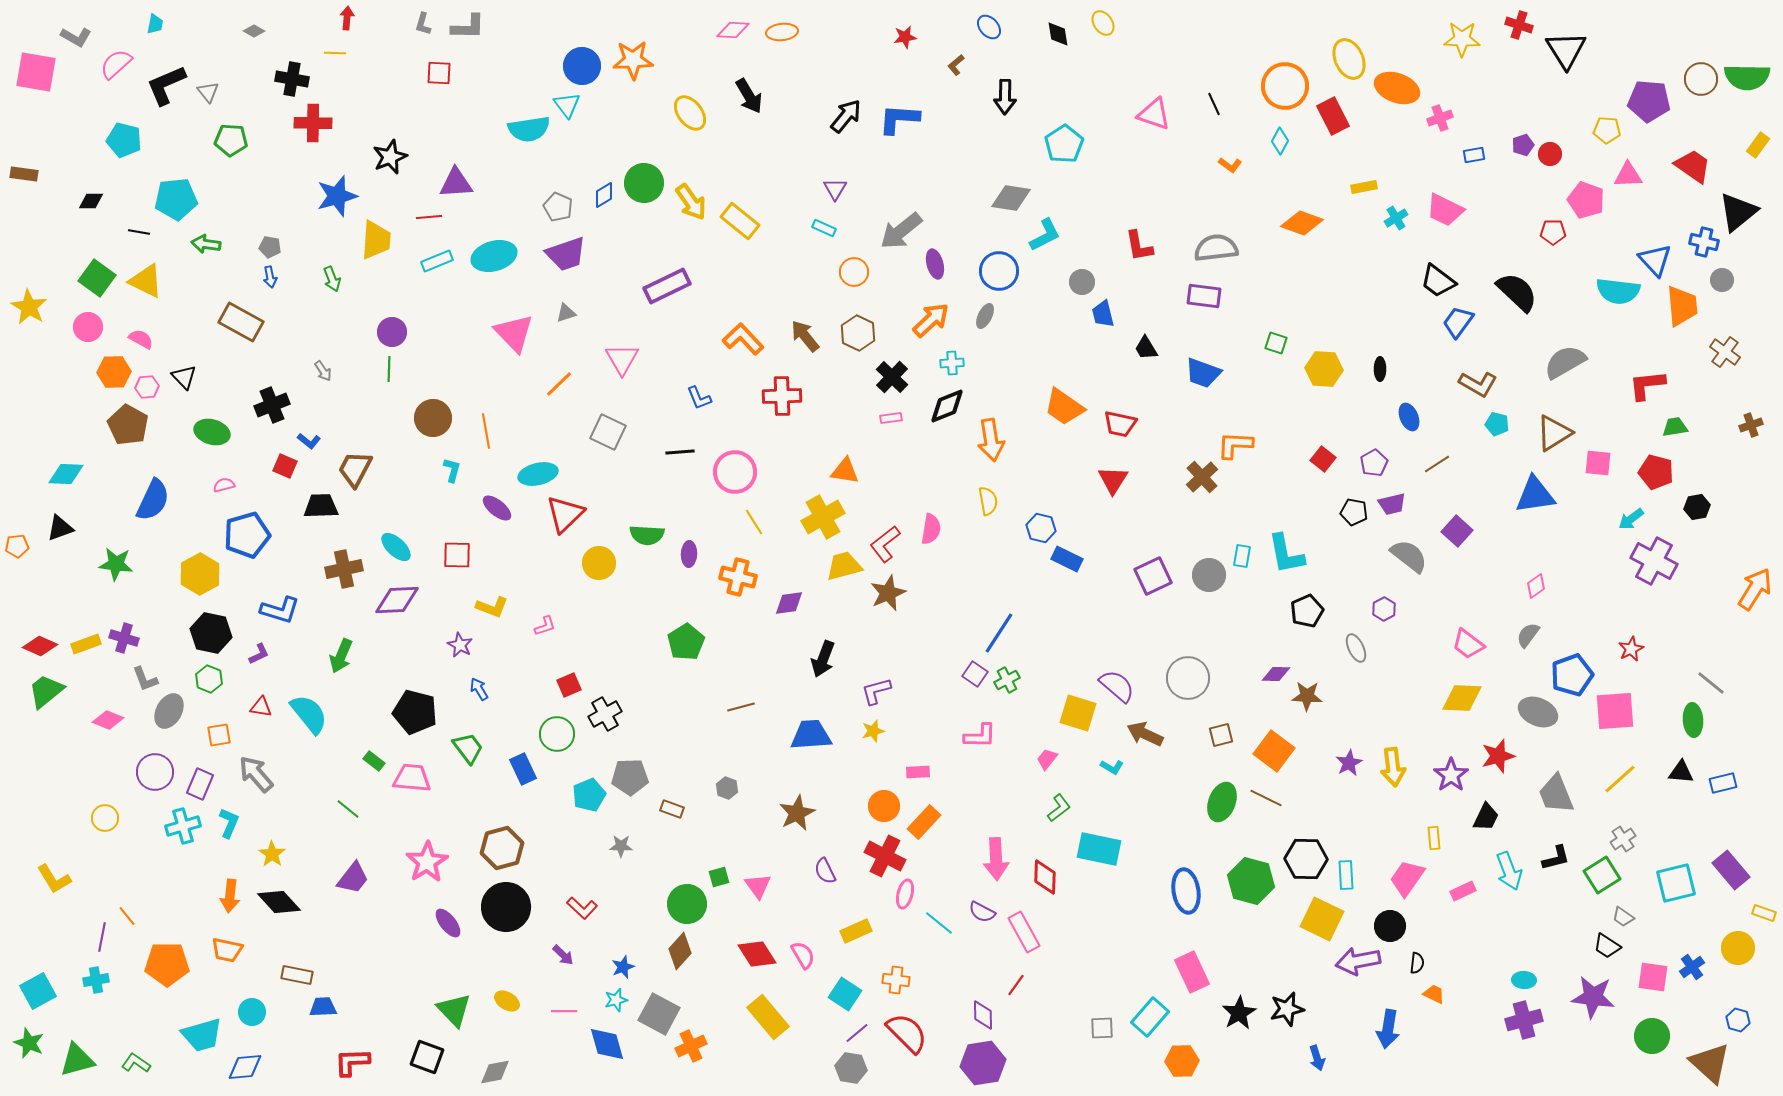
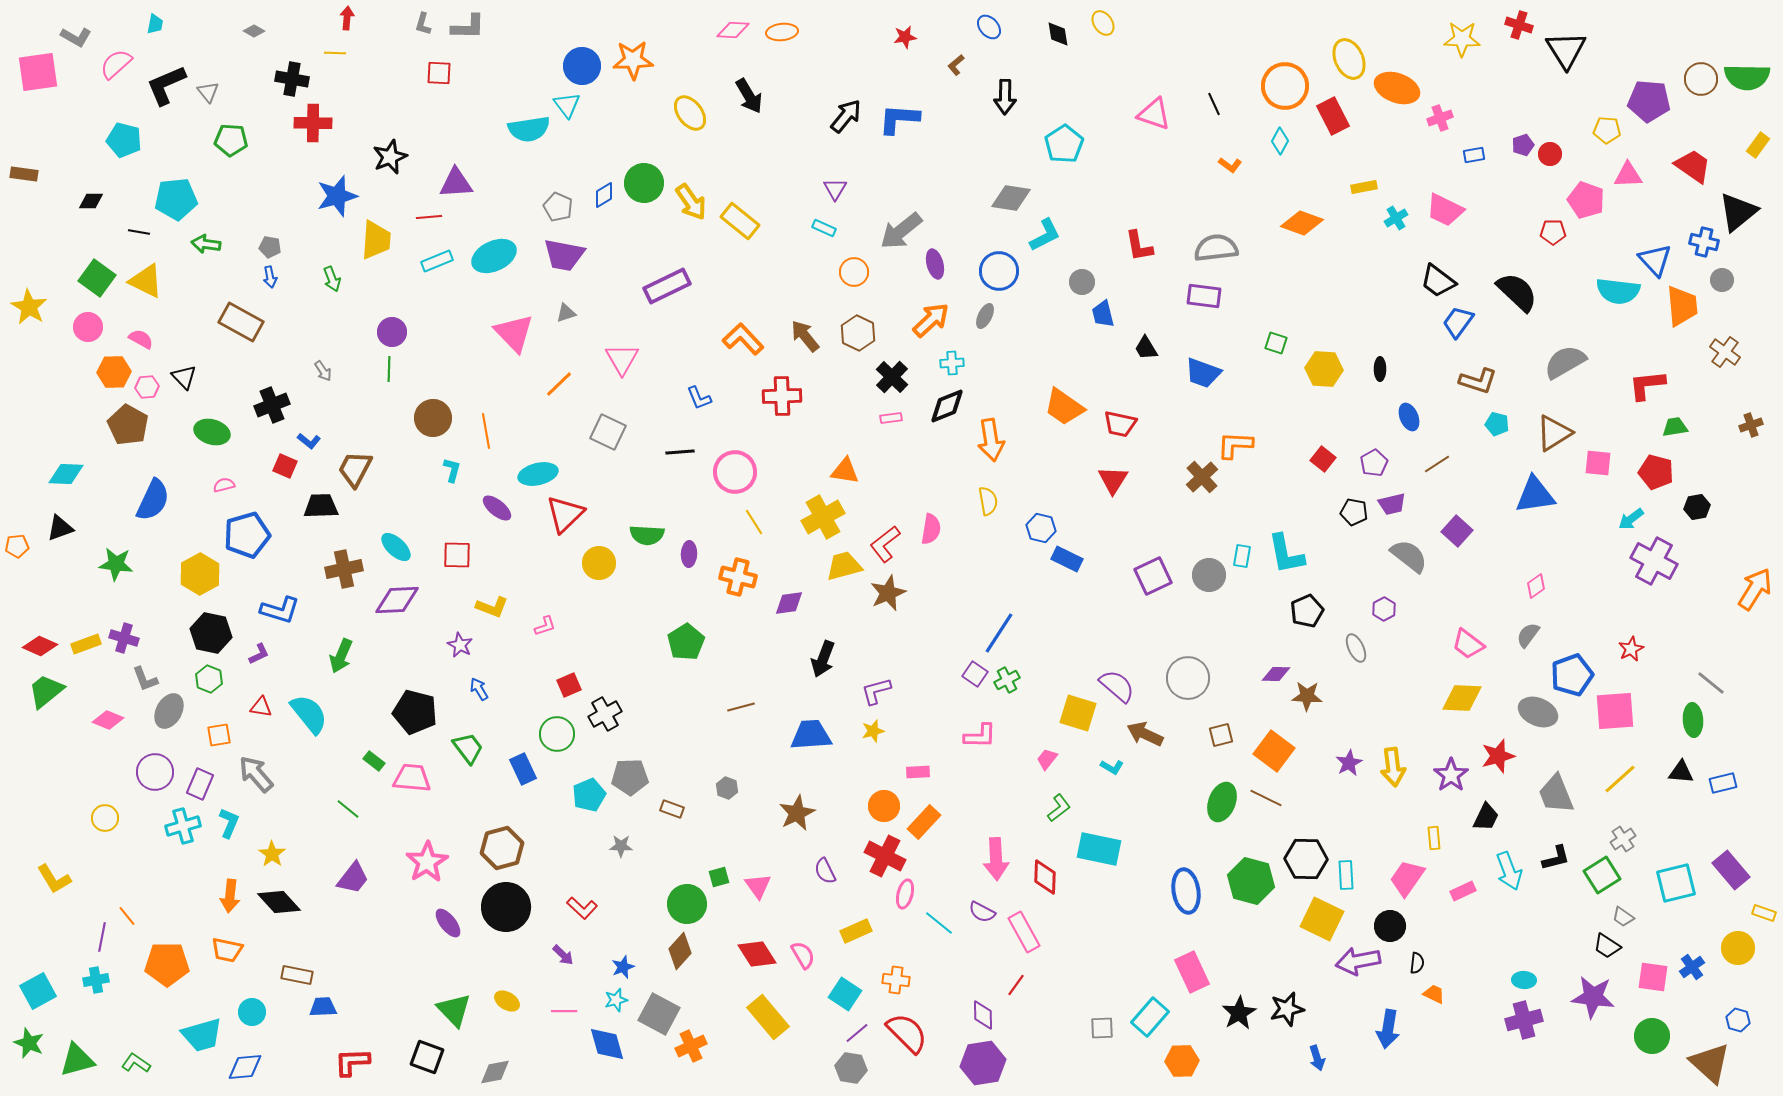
pink square at (36, 72): moved 2 px right; rotated 18 degrees counterclockwise
purple trapezoid at (566, 254): moved 2 px left, 1 px down; rotated 30 degrees clockwise
cyan ellipse at (494, 256): rotated 9 degrees counterclockwise
brown L-shape at (1478, 384): moved 3 px up; rotated 12 degrees counterclockwise
